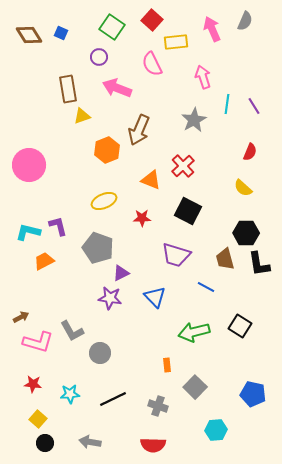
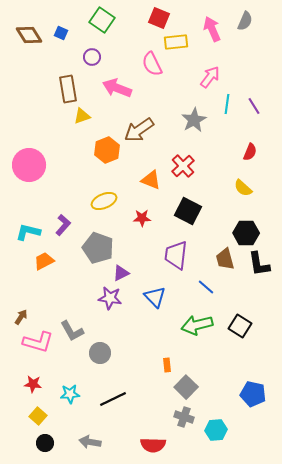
red square at (152, 20): moved 7 px right, 2 px up; rotated 20 degrees counterclockwise
green square at (112, 27): moved 10 px left, 7 px up
purple circle at (99, 57): moved 7 px left
pink arrow at (203, 77): moved 7 px right; rotated 55 degrees clockwise
brown arrow at (139, 130): rotated 32 degrees clockwise
purple L-shape at (58, 226): moved 5 px right, 1 px up; rotated 55 degrees clockwise
purple trapezoid at (176, 255): rotated 80 degrees clockwise
blue line at (206, 287): rotated 12 degrees clockwise
brown arrow at (21, 317): rotated 28 degrees counterclockwise
green arrow at (194, 332): moved 3 px right, 7 px up
gray square at (195, 387): moved 9 px left
gray cross at (158, 406): moved 26 px right, 11 px down
yellow square at (38, 419): moved 3 px up
